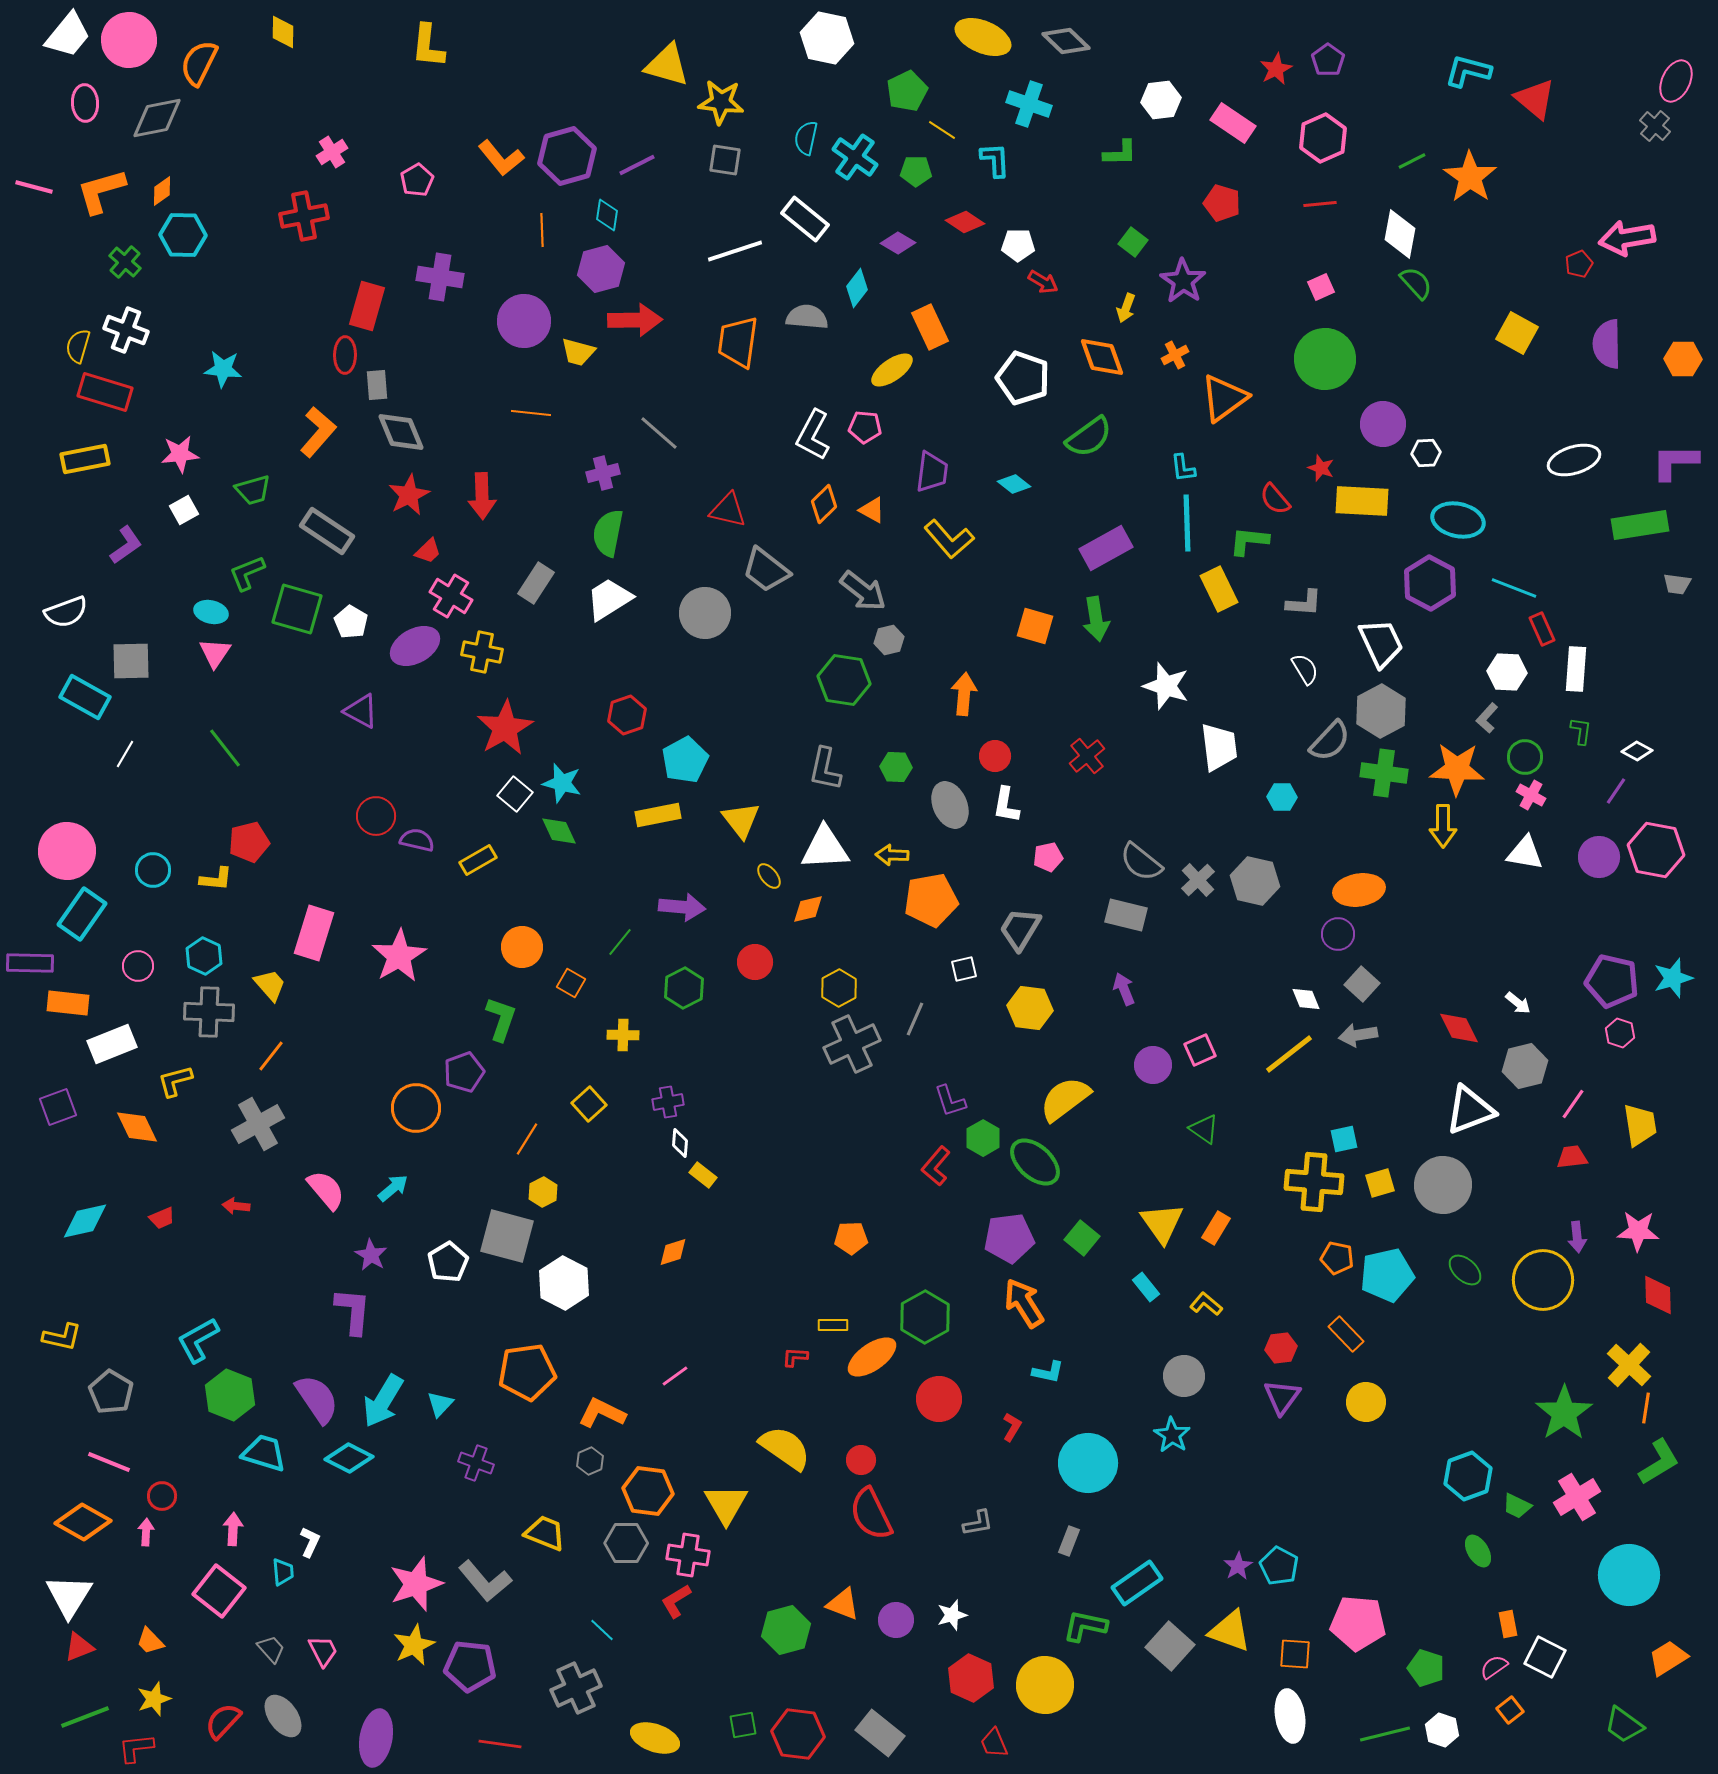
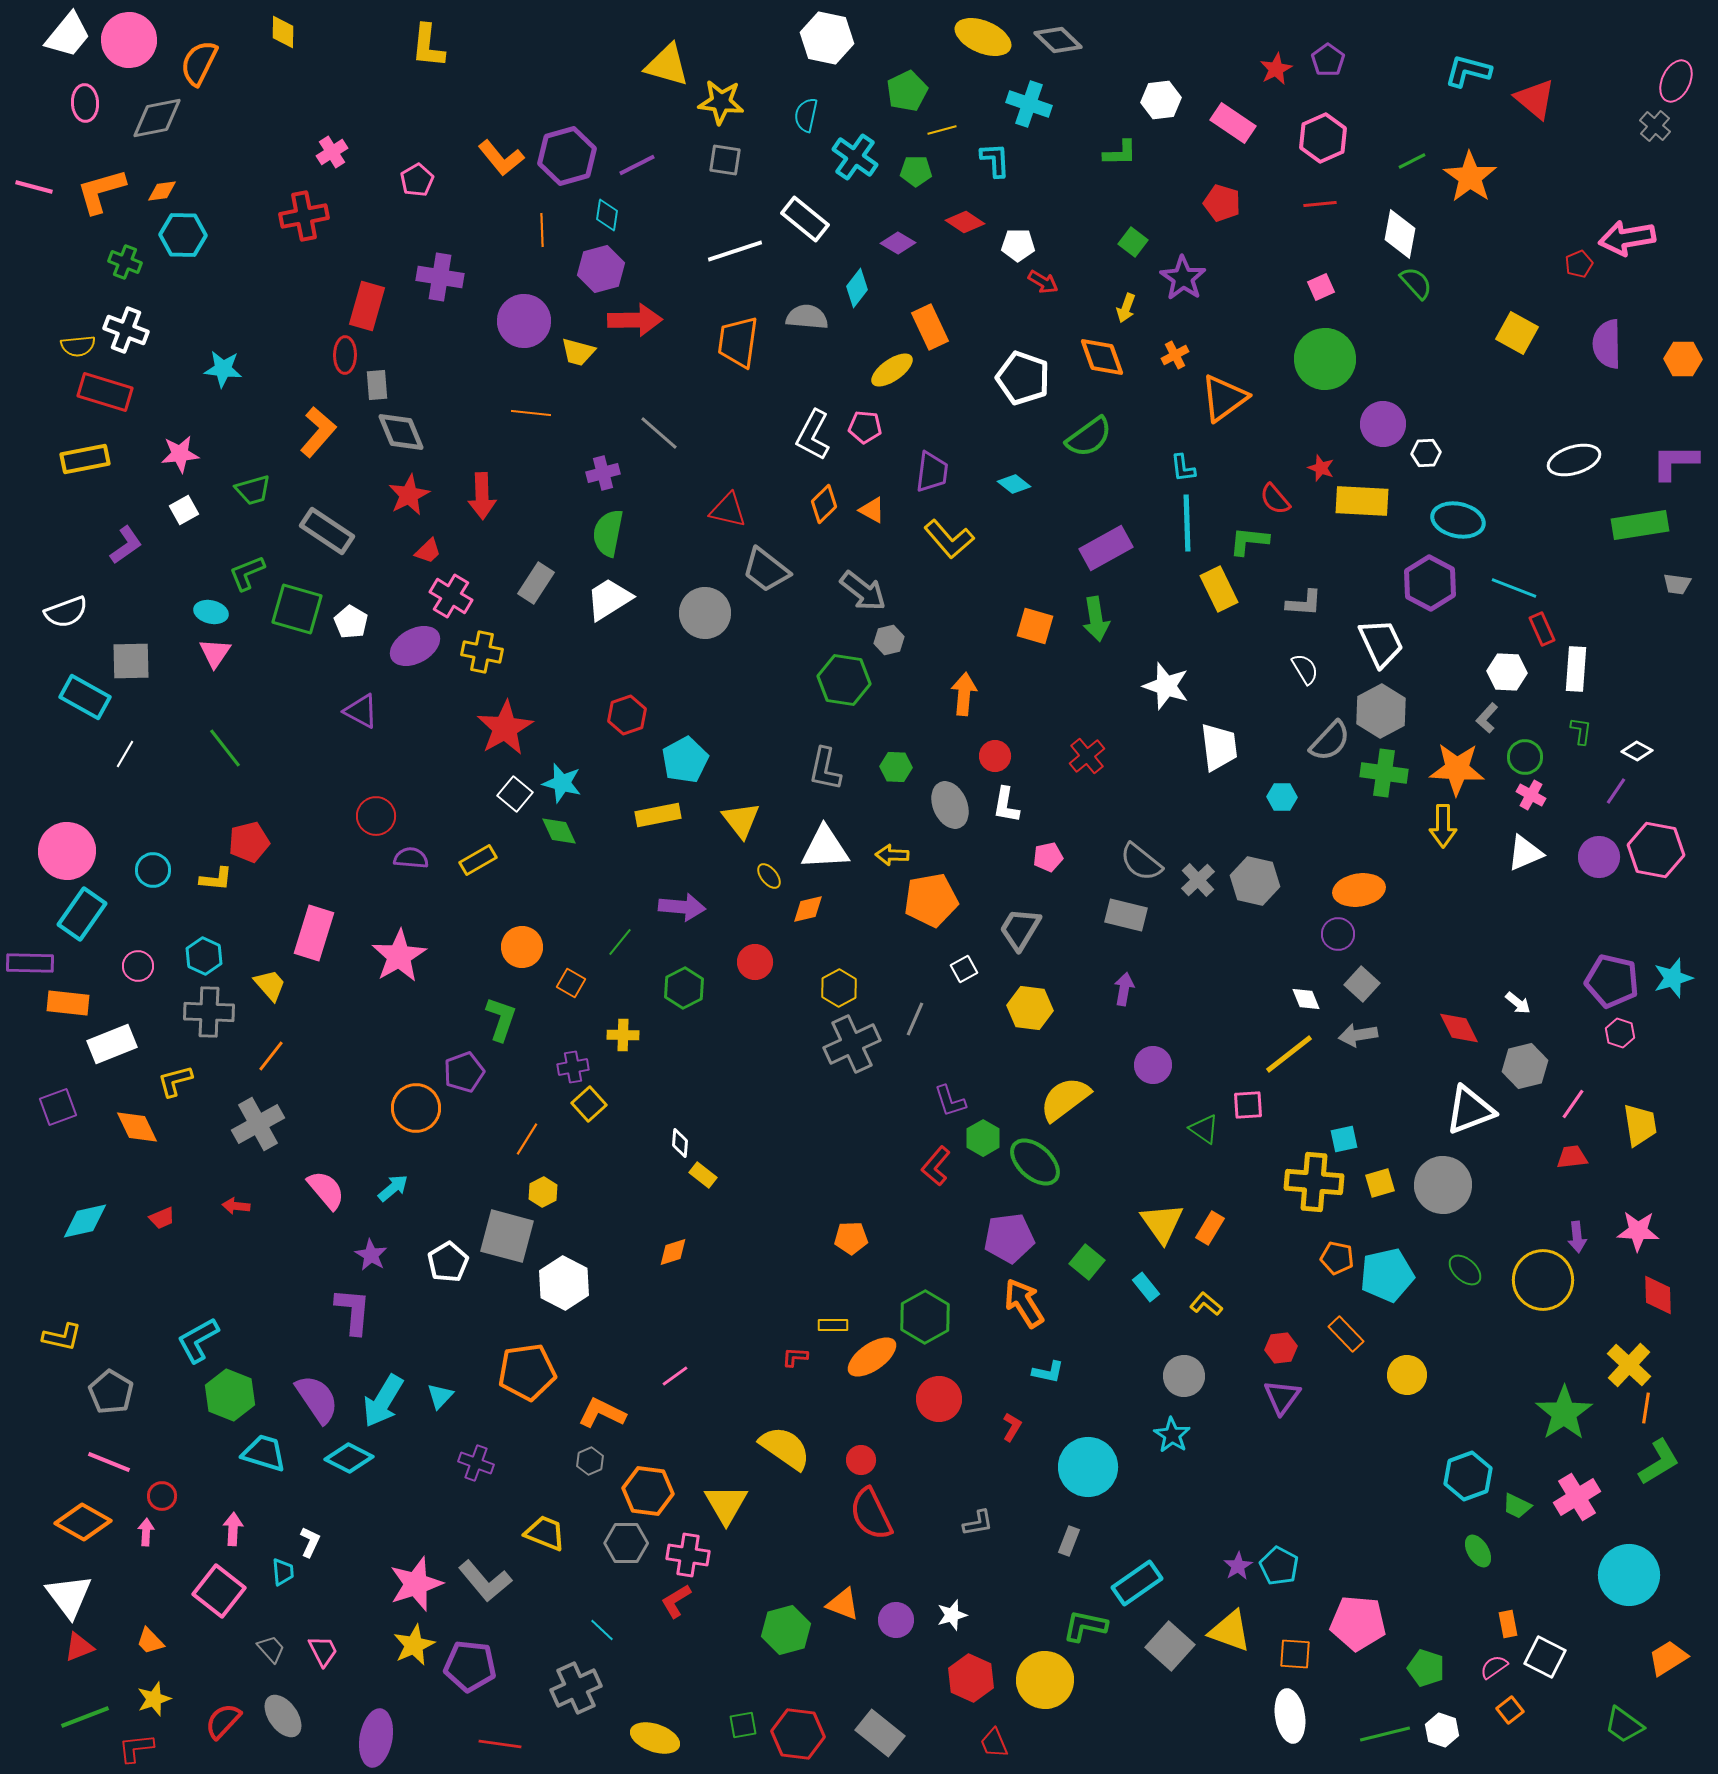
gray diamond at (1066, 41): moved 8 px left, 1 px up
yellow line at (942, 130): rotated 48 degrees counterclockwise
cyan semicircle at (806, 138): moved 23 px up
orange diamond at (162, 191): rotated 28 degrees clockwise
green cross at (125, 262): rotated 20 degrees counterclockwise
purple star at (1183, 281): moved 3 px up
yellow semicircle at (78, 346): rotated 112 degrees counterclockwise
purple semicircle at (417, 840): moved 6 px left, 18 px down; rotated 8 degrees counterclockwise
white triangle at (1525, 853): rotated 33 degrees counterclockwise
white square at (964, 969): rotated 16 degrees counterclockwise
purple arrow at (1124, 989): rotated 32 degrees clockwise
pink square at (1200, 1050): moved 48 px right, 55 px down; rotated 20 degrees clockwise
purple cross at (668, 1102): moved 95 px left, 35 px up
orange rectangle at (1216, 1228): moved 6 px left
green square at (1082, 1238): moved 5 px right, 24 px down
yellow circle at (1366, 1402): moved 41 px right, 27 px up
cyan triangle at (440, 1404): moved 8 px up
cyan circle at (1088, 1463): moved 4 px down
white triangle at (69, 1596): rotated 9 degrees counterclockwise
yellow circle at (1045, 1685): moved 5 px up
